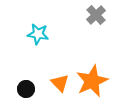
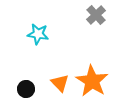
orange star: rotated 16 degrees counterclockwise
